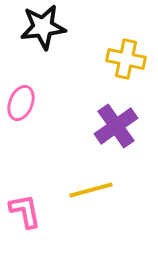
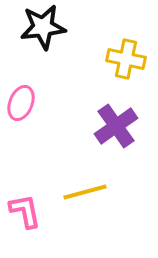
yellow line: moved 6 px left, 2 px down
